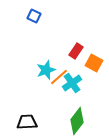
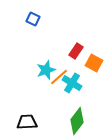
blue square: moved 1 px left, 3 px down
cyan cross: rotated 24 degrees counterclockwise
